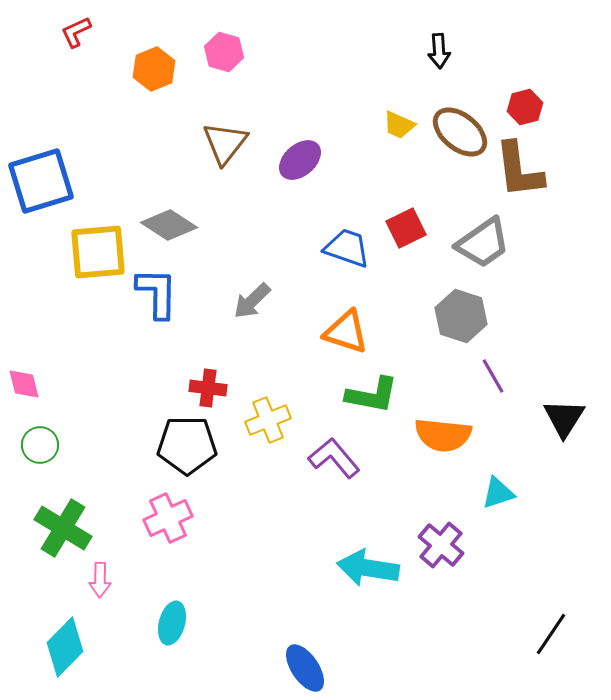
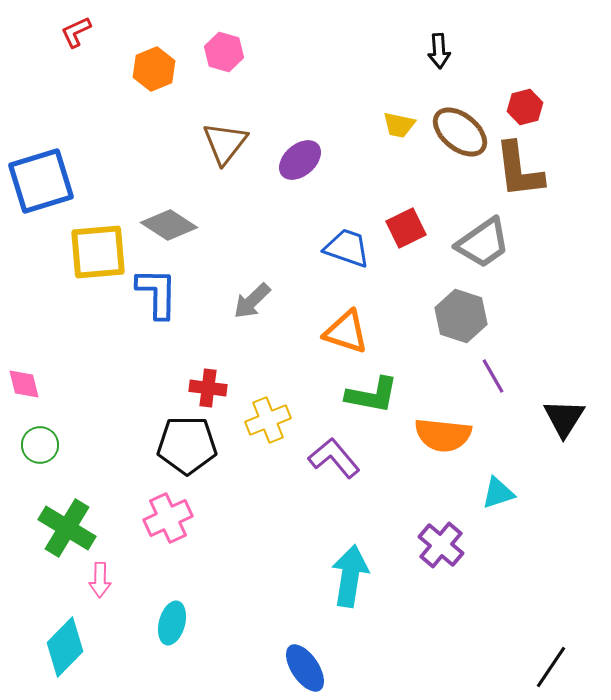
yellow trapezoid: rotated 12 degrees counterclockwise
green cross: moved 4 px right
cyan arrow: moved 18 px left, 8 px down; rotated 90 degrees clockwise
black line: moved 33 px down
